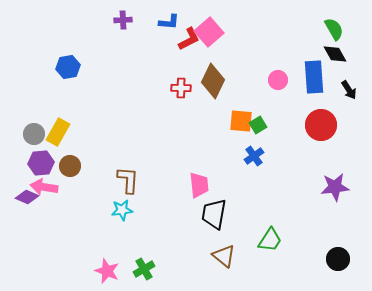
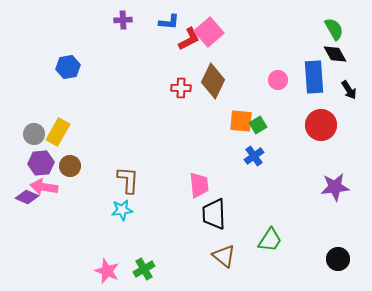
black trapezoid: rotated 12 degrees counterclockwise
